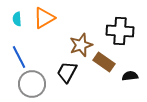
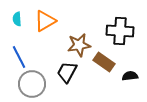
orange triangle: moved 1 px right, 3 px down
brown star: moved 2 px left; rotated 10 degrees clockwise
